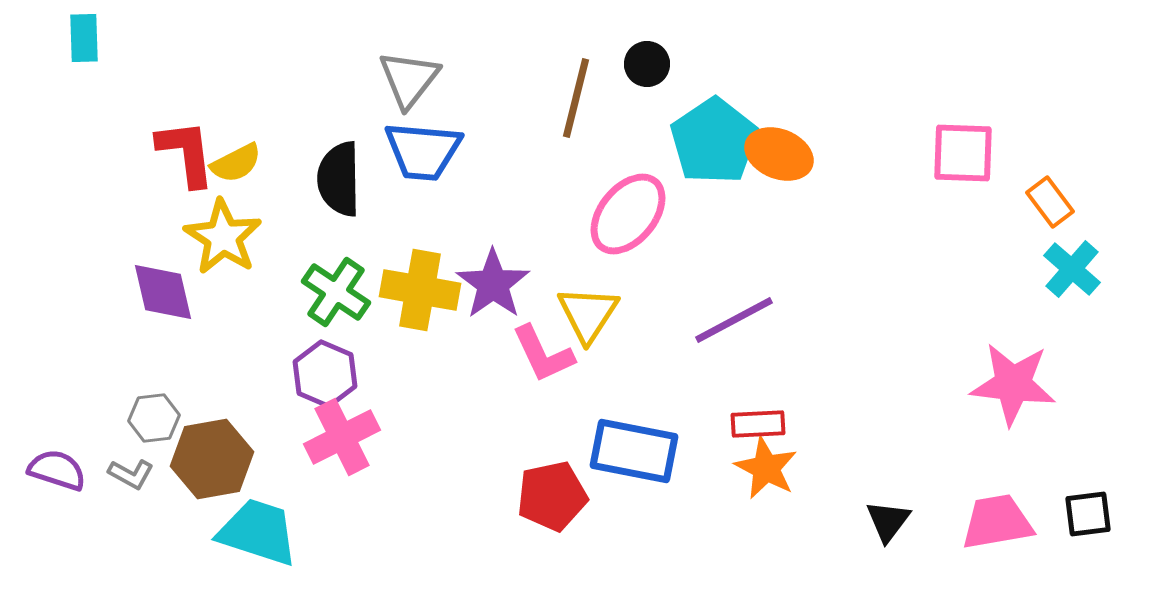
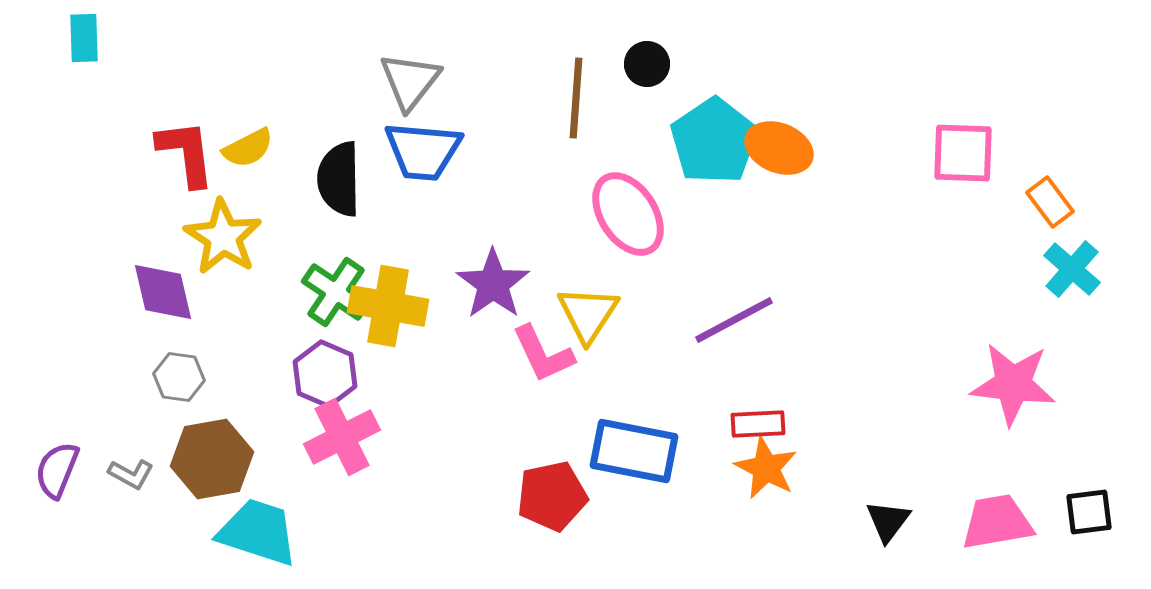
gray triangle: moved 1 px right, 2 px down
brown line: rotated 10 degrees counterclockwise
orange ellipse: moved 6 px up
yellow semicircle: moved 12 px right, 15 px up
pink ellipse: rotated 72 degrees counterclockwise
yellow cross: moved 32 px left, 16 px down
gray hexagon: moved 25 px right, 41 px up; rotated 15 degrees clockwise
purple semicircle: rotated 86 degrees counterclockwise
black square: moved 1 px right, 2 px up
